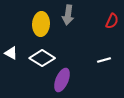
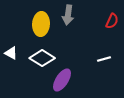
white line: moved 1 px up
purple ellipse: rotated 10 degrees clockwise
